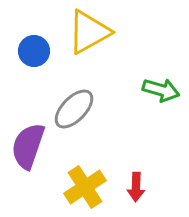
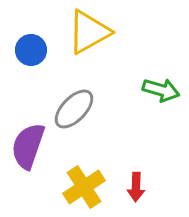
blue circle: moved 3 px left, 1 px up
yellow cross: moved 1 px left
